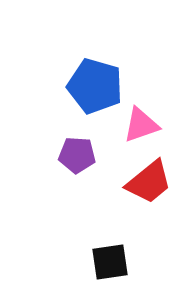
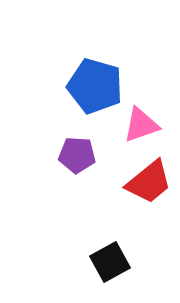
black square: rotated 21 degrees counterclockwise
